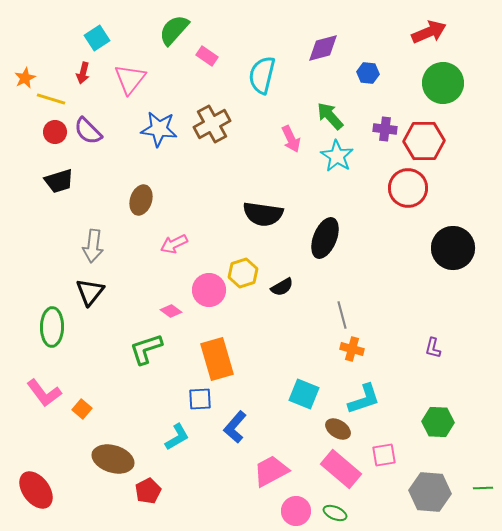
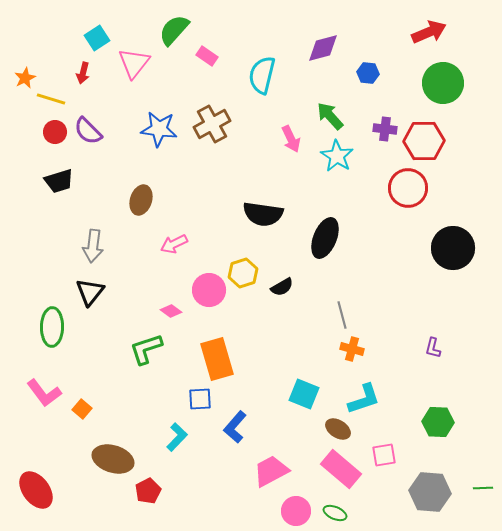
pink triangle at (130, 79): moved 4 px right, 16 px up
cyan L-shape at (177, 437): rotated 16 degrees counterclockwise
